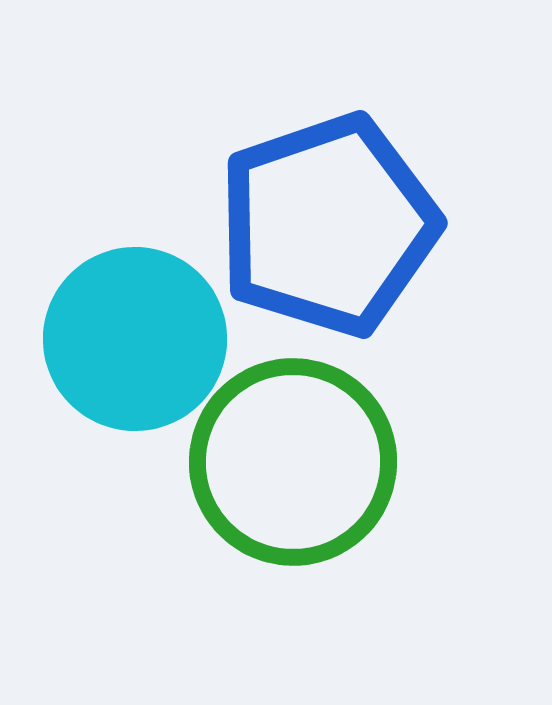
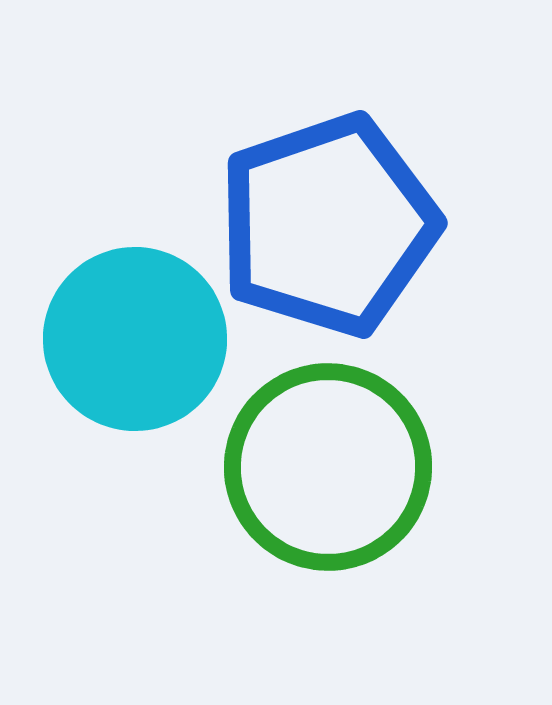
green circle: moved 35 px right, 5 px down
